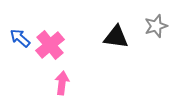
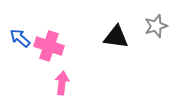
pink cross: moved 1 px left, 1 px down; rotated 32 degrees counterclockwise
